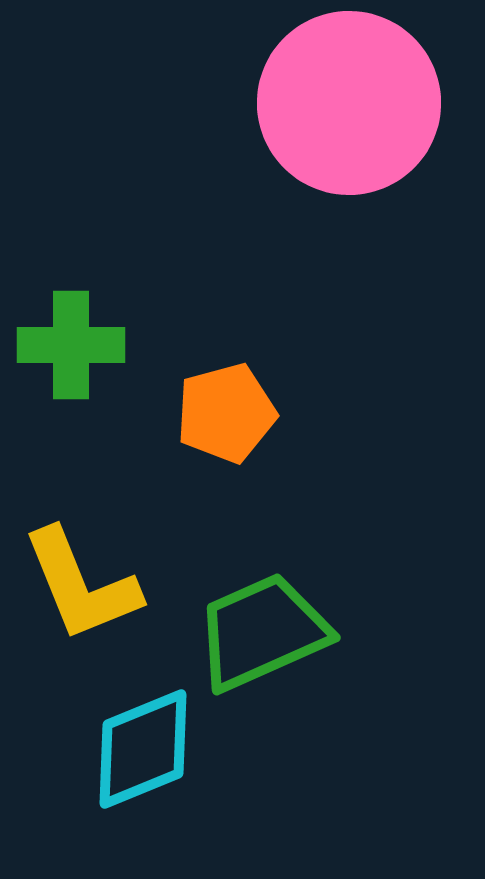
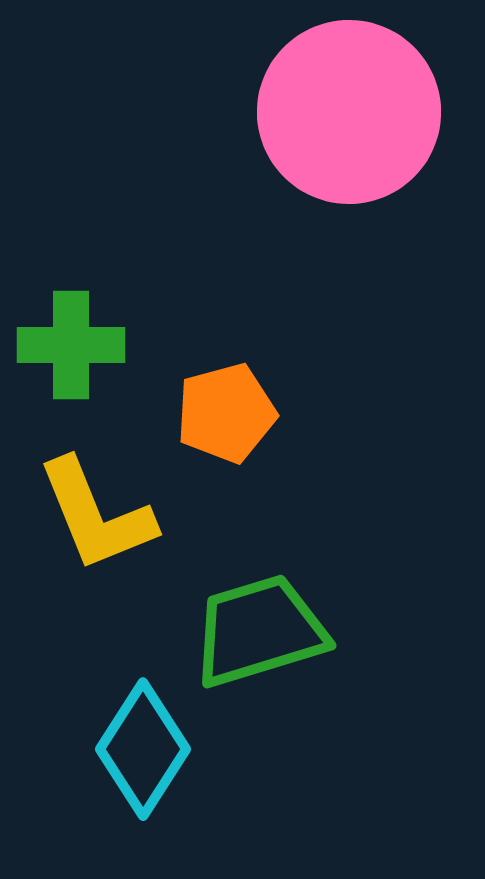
pink circle: moved 9 px down
yellow L-shape: moved 15 px right, 70 px up
green trapezoid: moved 3 px left, 1 px up; rotated 7 degrees clockwise
cyan diamond: rotated 35 degrees counterclockwise
